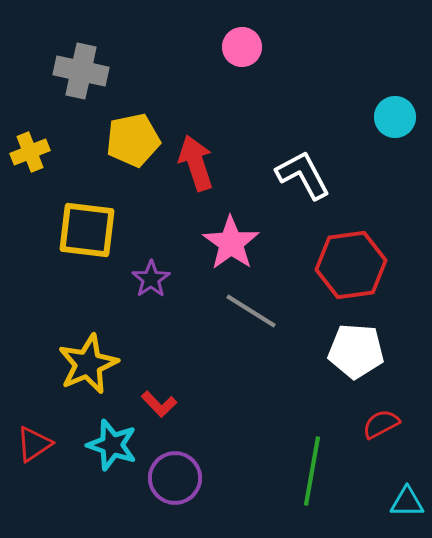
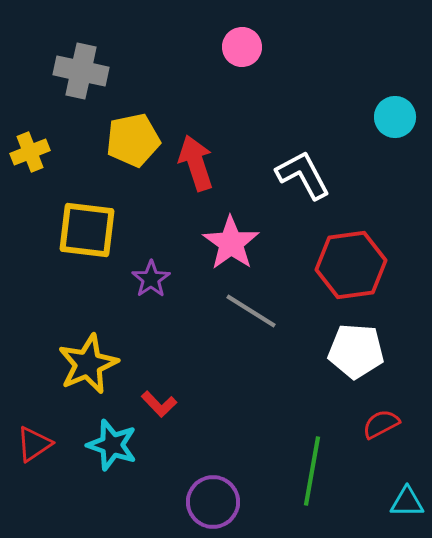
purple circle: moved 38 px right, 24 px down
